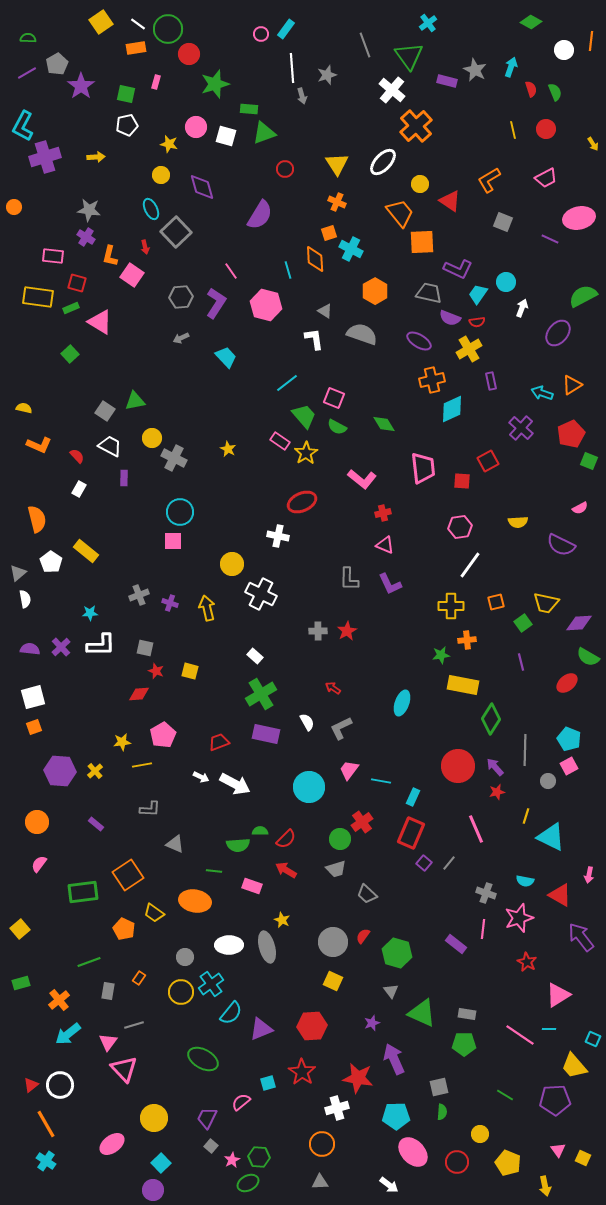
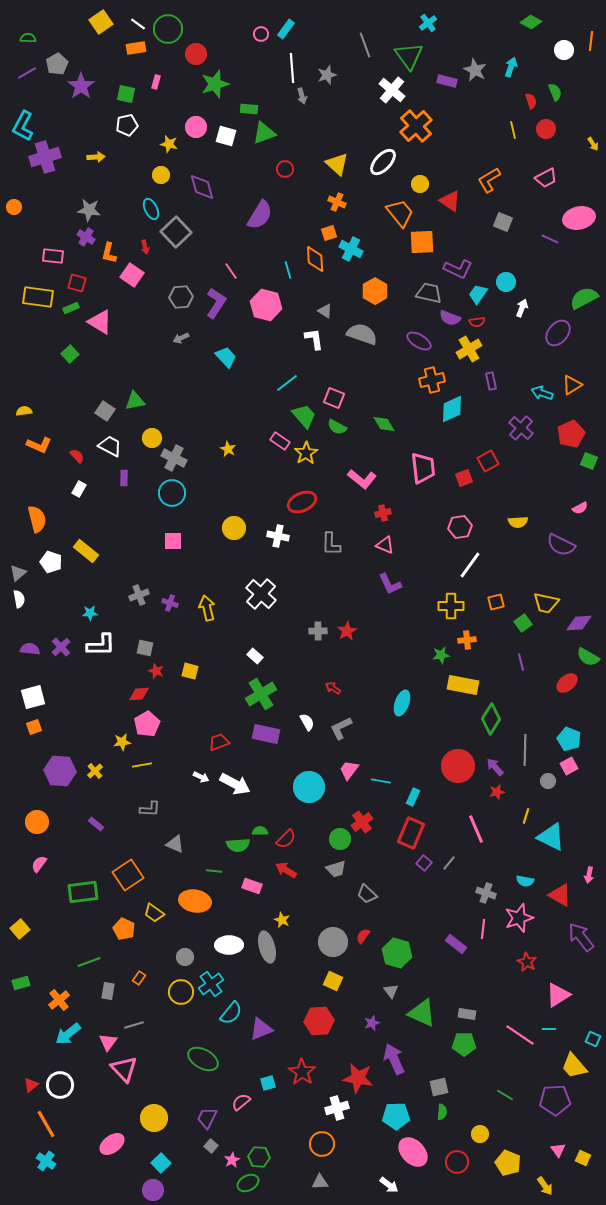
red circle at (189, 54): moved 7 px right
red semicircle at (531, 89): moved 12 px down
yellow triangle at (337, 164): rotated 15 degrees counterclockwise
orange L-shape at (110, 256): moved 1 px left, 3 px up
green semicircle at (583, 296): moved 1 px right, 2 px down
yellow semicircle at (24, 408): moved 3 px down; rotated 21 degrees counterclockwise
red square at (462, 481): moved 2 px right, 3 px up; rotated 24 degrees counterclockwise
cyan circle at (180, 512): moved 8 px left, 19 px up
white pentagon at (51, 562): rotated 15 degrees counterclockwise
yellow circle at (232, 564): moved 2 px right, 36 px up
gray L-shape at (349, 579): moved 18 px left, 35 px up
white cross at (261, 594): rotated 16 degrees clockwise
white semicircle at (25, 599): moved 6 px left
pink pentagon at (163, 735): moved 16 px left, 11 px up
red hexagon at (312, 1026): moved 7 px right, 5 px up
yellow arrow at (545, 1186): rotated 24 degrees counterclockwise
